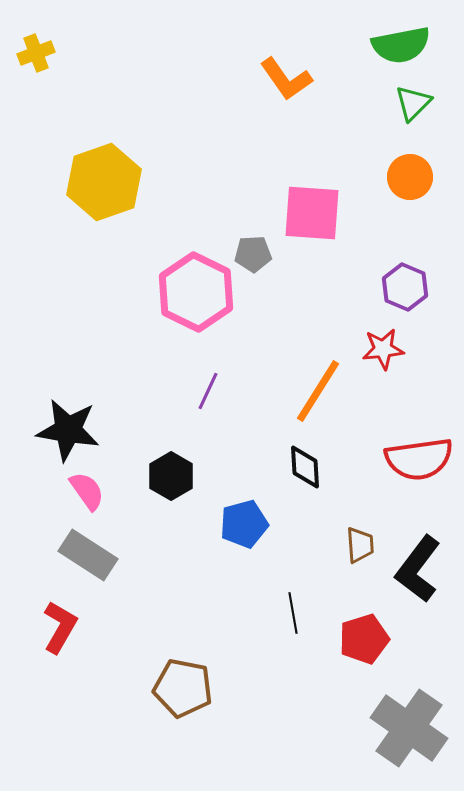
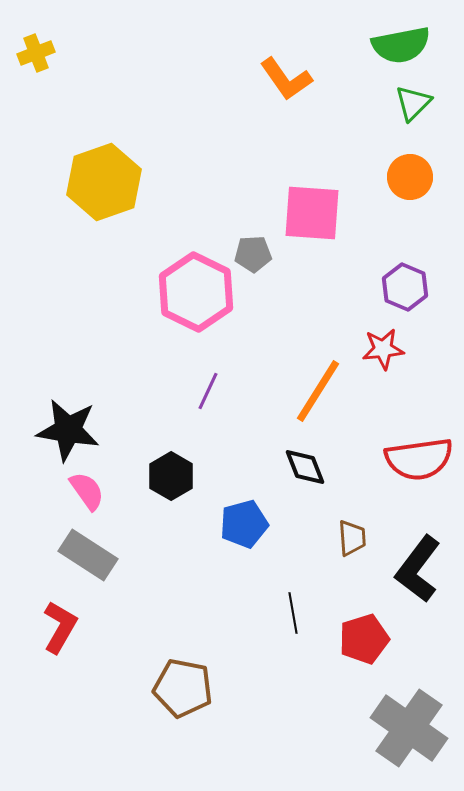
black diamond: rotated 18 degrees counterclockwise
brown trapezoid: moved 8 px left, 7 px up
